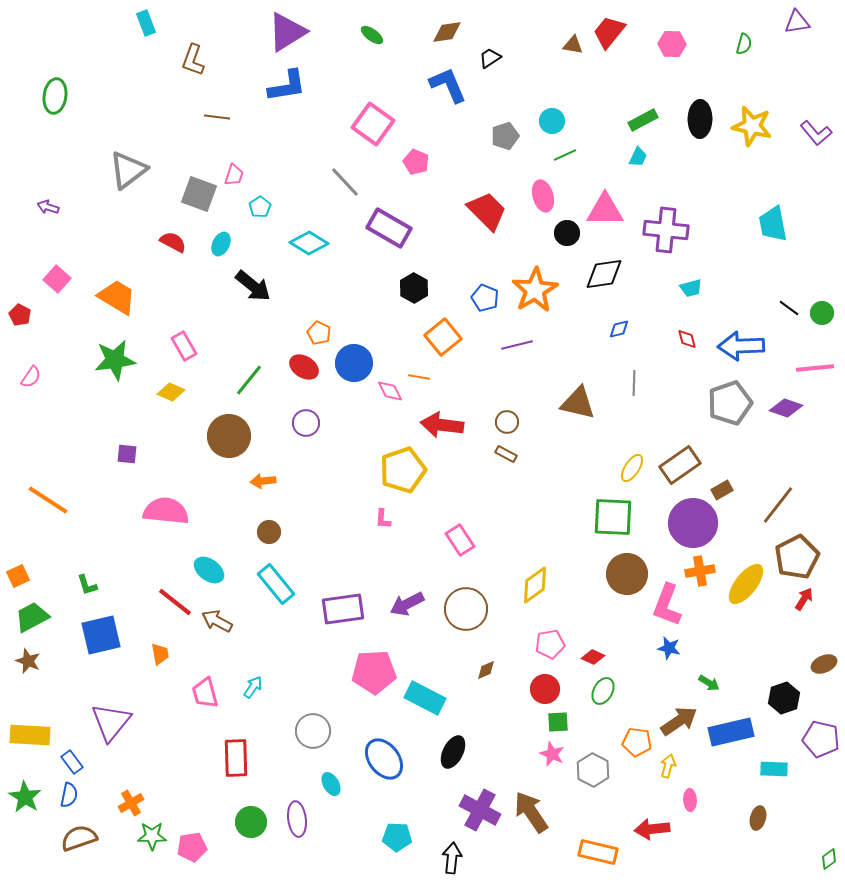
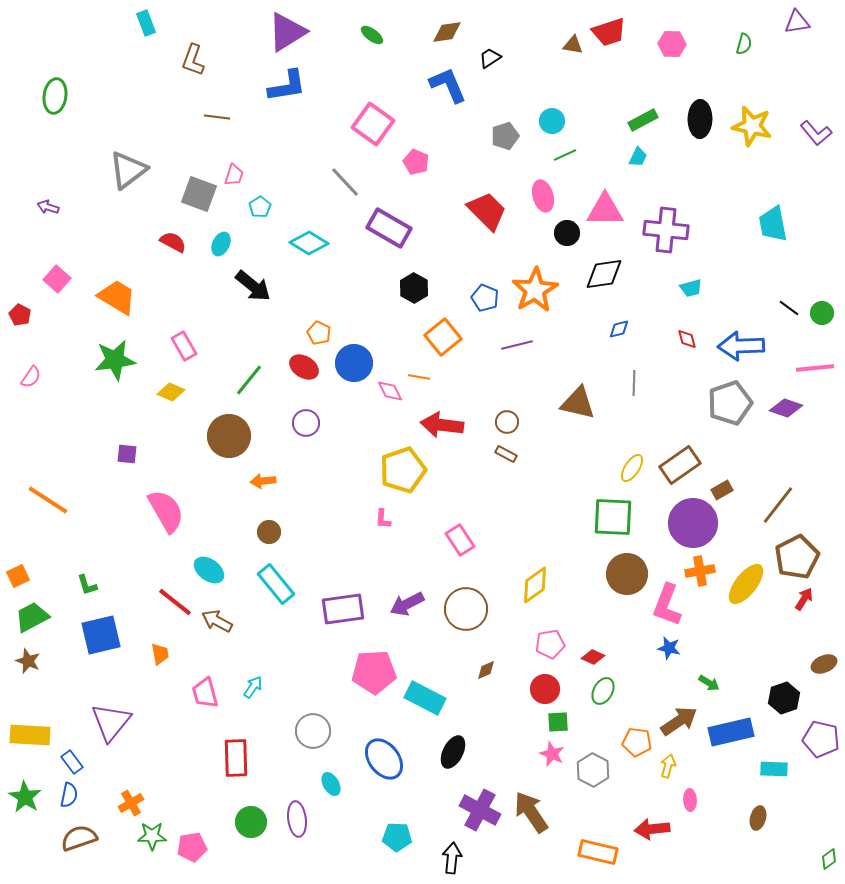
red trapezoid at (609, 32): rotated 147 degrees counterclockwise
pink semicircle at (166, 511): rotated 54 degrees clockwise
